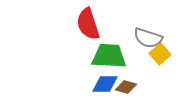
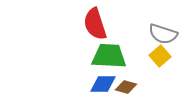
red semicircle: moved 7 px right
gray semicircle: moved 15 px right, 4 px up
yellow square: moved 2 px down
blue diamond: moved 2 px left
